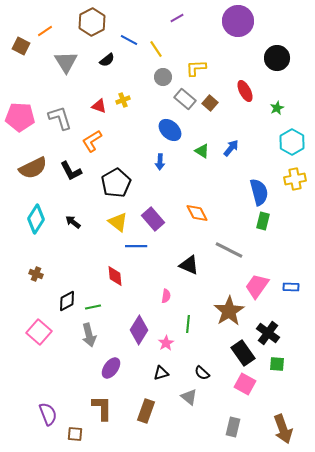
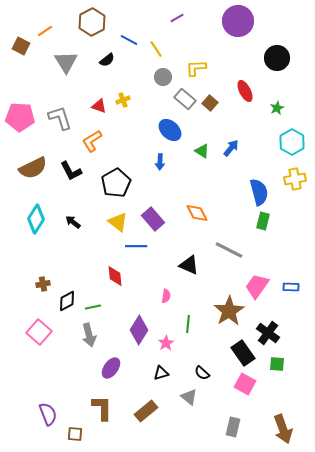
brown cross at (36, 274): moved 7 px right, 10 px down; rotated 32 degrees counterclockwise
brown rectangle at (146, 411): rotated 30 degrees clockwise
